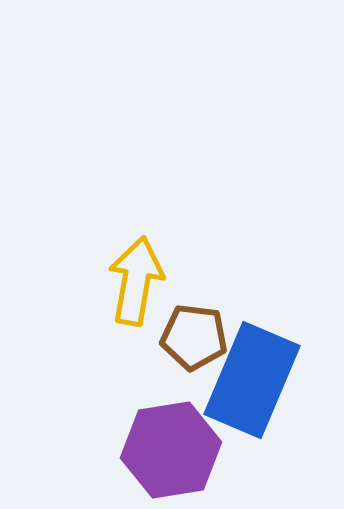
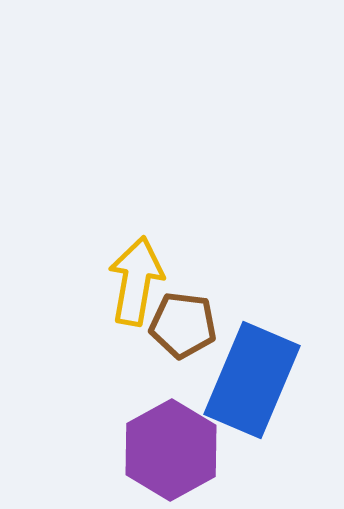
brown pentagon: moved 11 px left, 12 px up
purple hexagon: rotated 20 degrees counterclockwise
